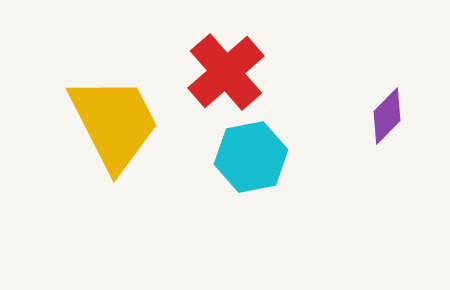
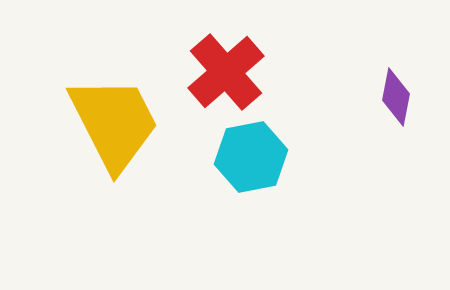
purple diamond: moved 9 px right, 19 px up; rotated 34 degrees counterclockwise
